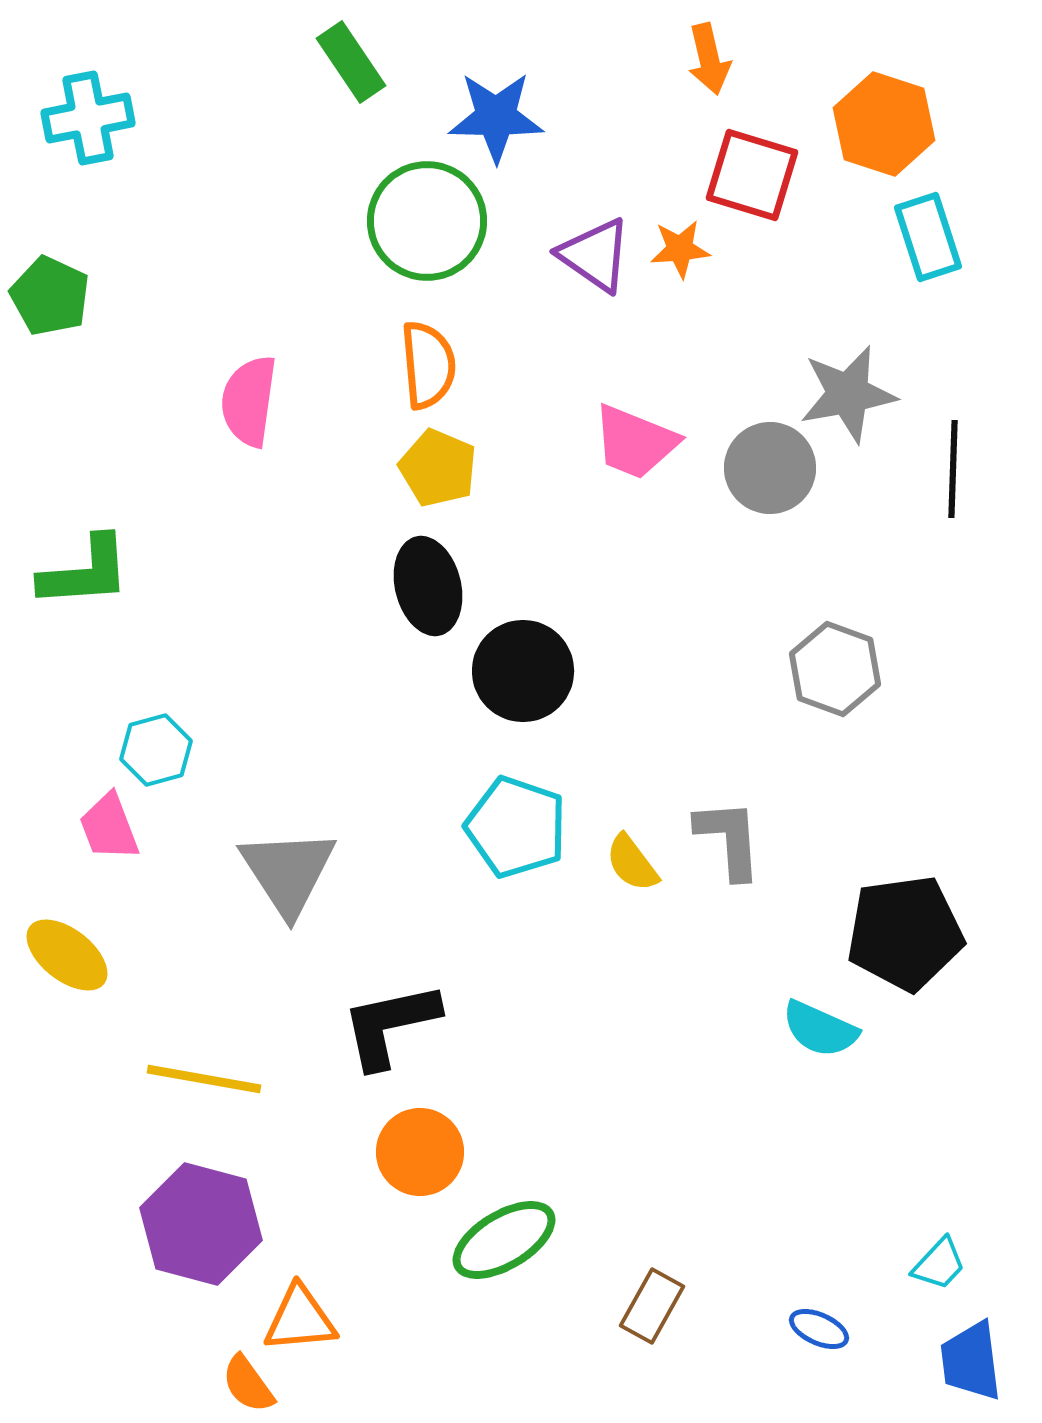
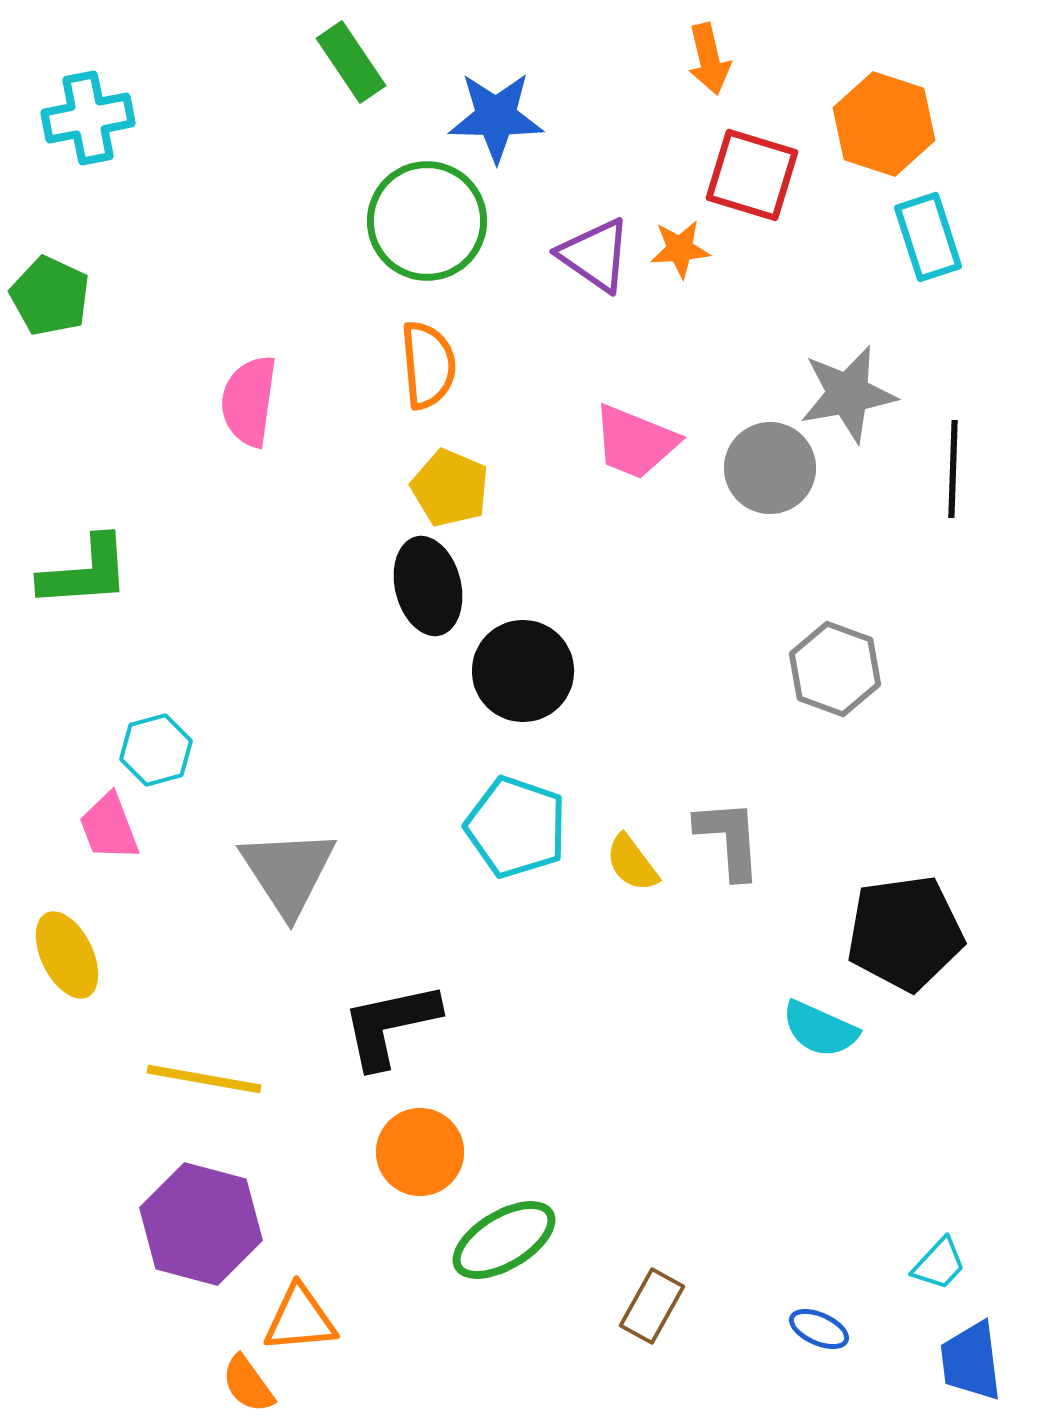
yellow pentagon at (438, 468): moved 12 px right, 20 px down
yellow ellipse at (67, 955): rotated 26 degrees clockwise
